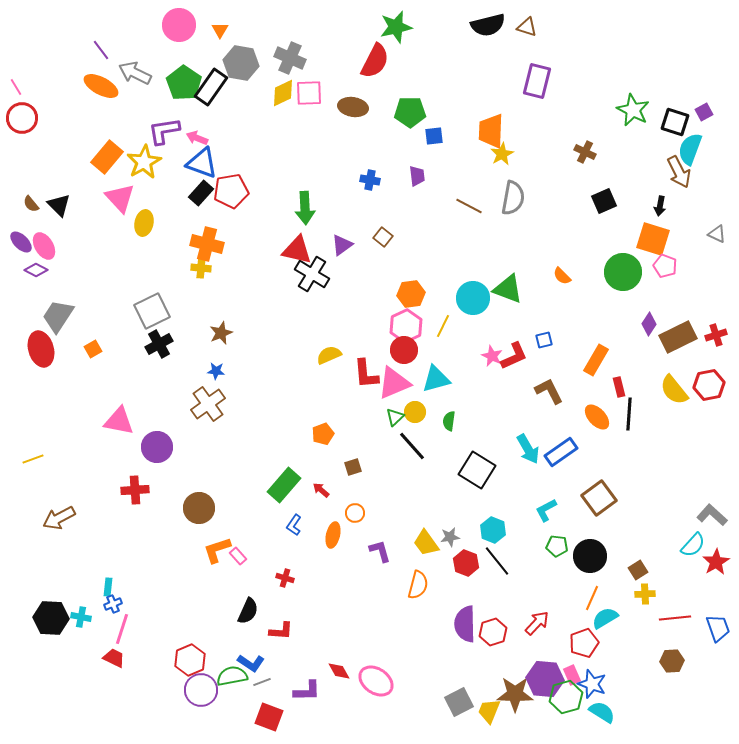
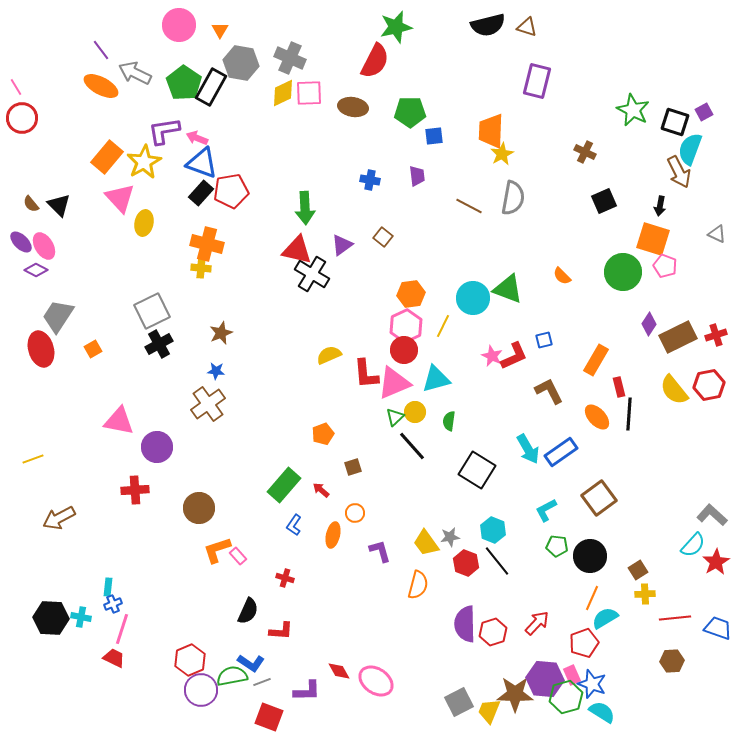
black rectangle at (211, 87): rotated 6 degrees counterclockwise
blue trapezoid at (718, 628): rotated 52 degrees counterclockwise
